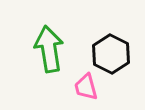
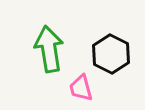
pink trapezoid: moved 5 px left, 1 px down
